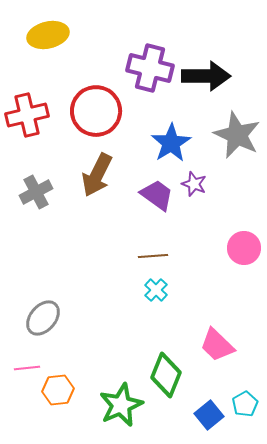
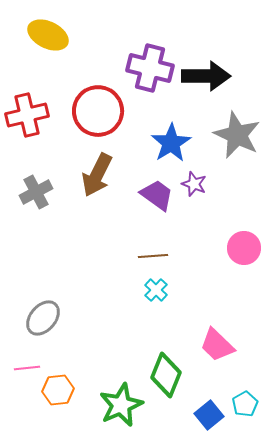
yellow ellipse: rotated 39 degrees clockwise
red circle: moved 2 px right
